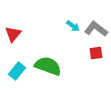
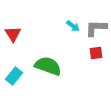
gray L-shape: moved 1 px up; rotated 35 degrees counterclockwise
red triangle: rotated 12 degrees counterclockwise
cyan rectangle: moved 3 px left, 5 px down
